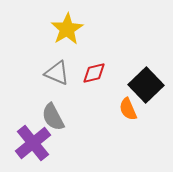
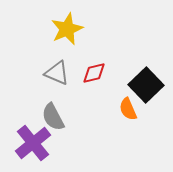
yellow star: rotated 8 degrees clockwise
